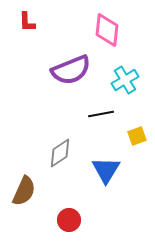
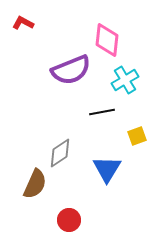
red L-shape: moved 4 px left, 1 px down; rotated 120 degrees clockwise
pink diamond: moved 10 px down
black line: moved 1 px right, 2 px up
blue triangle: moved 1 px right, 1 px up
brown semicircle: moved 11 px right, 7 px up
